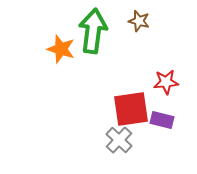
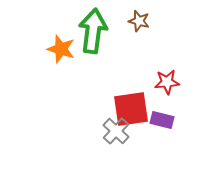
red star: moved 1 px right
gray cross: moved 3 px left, 9 px up
